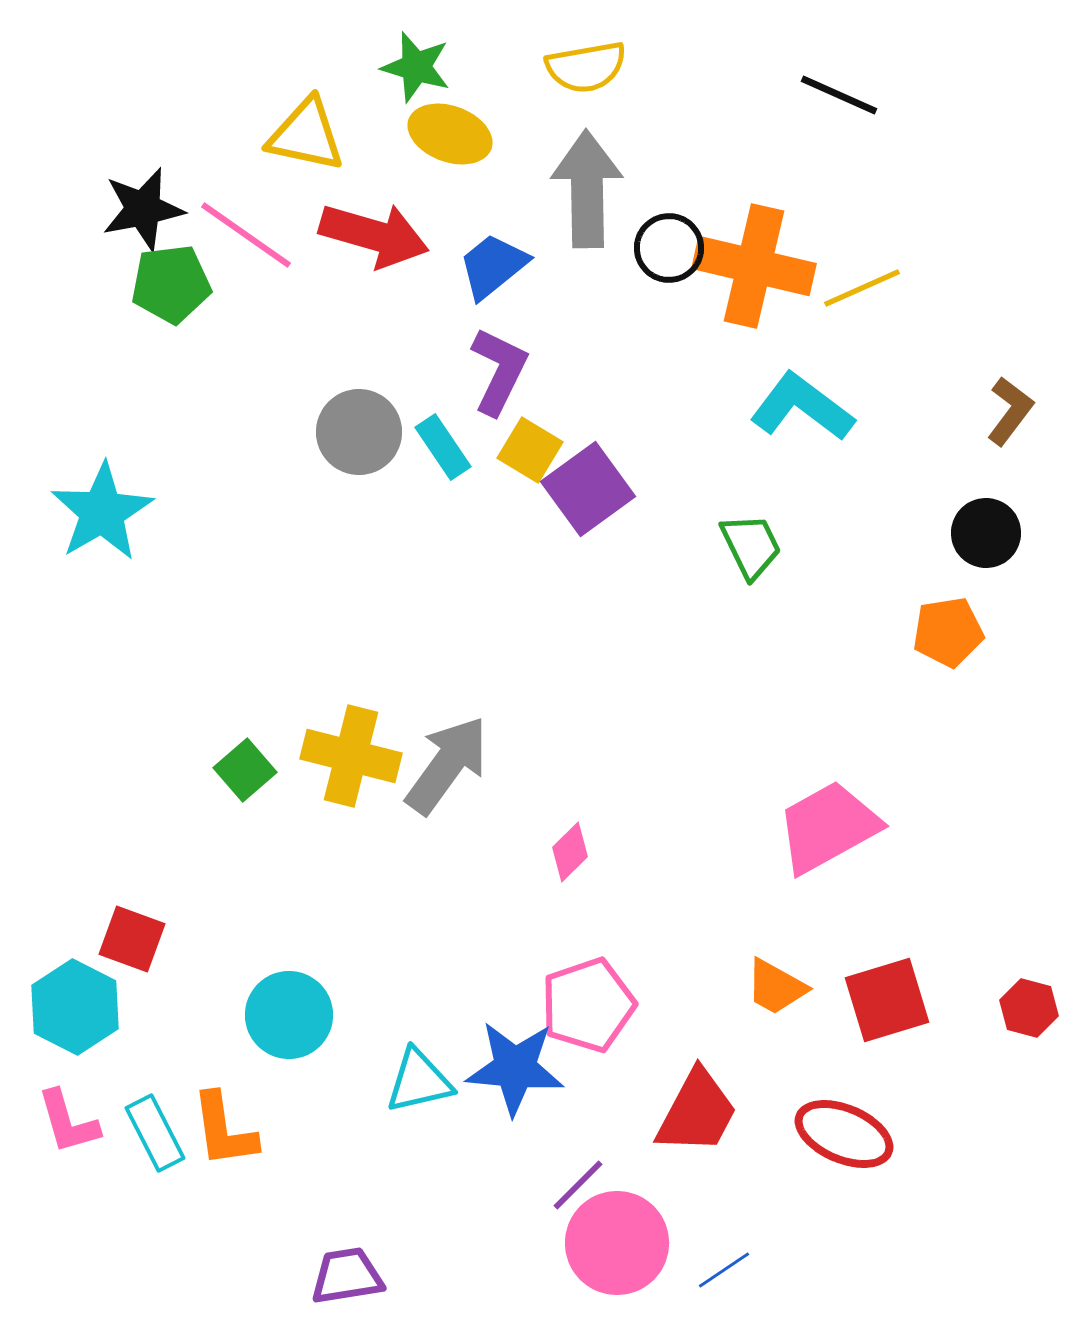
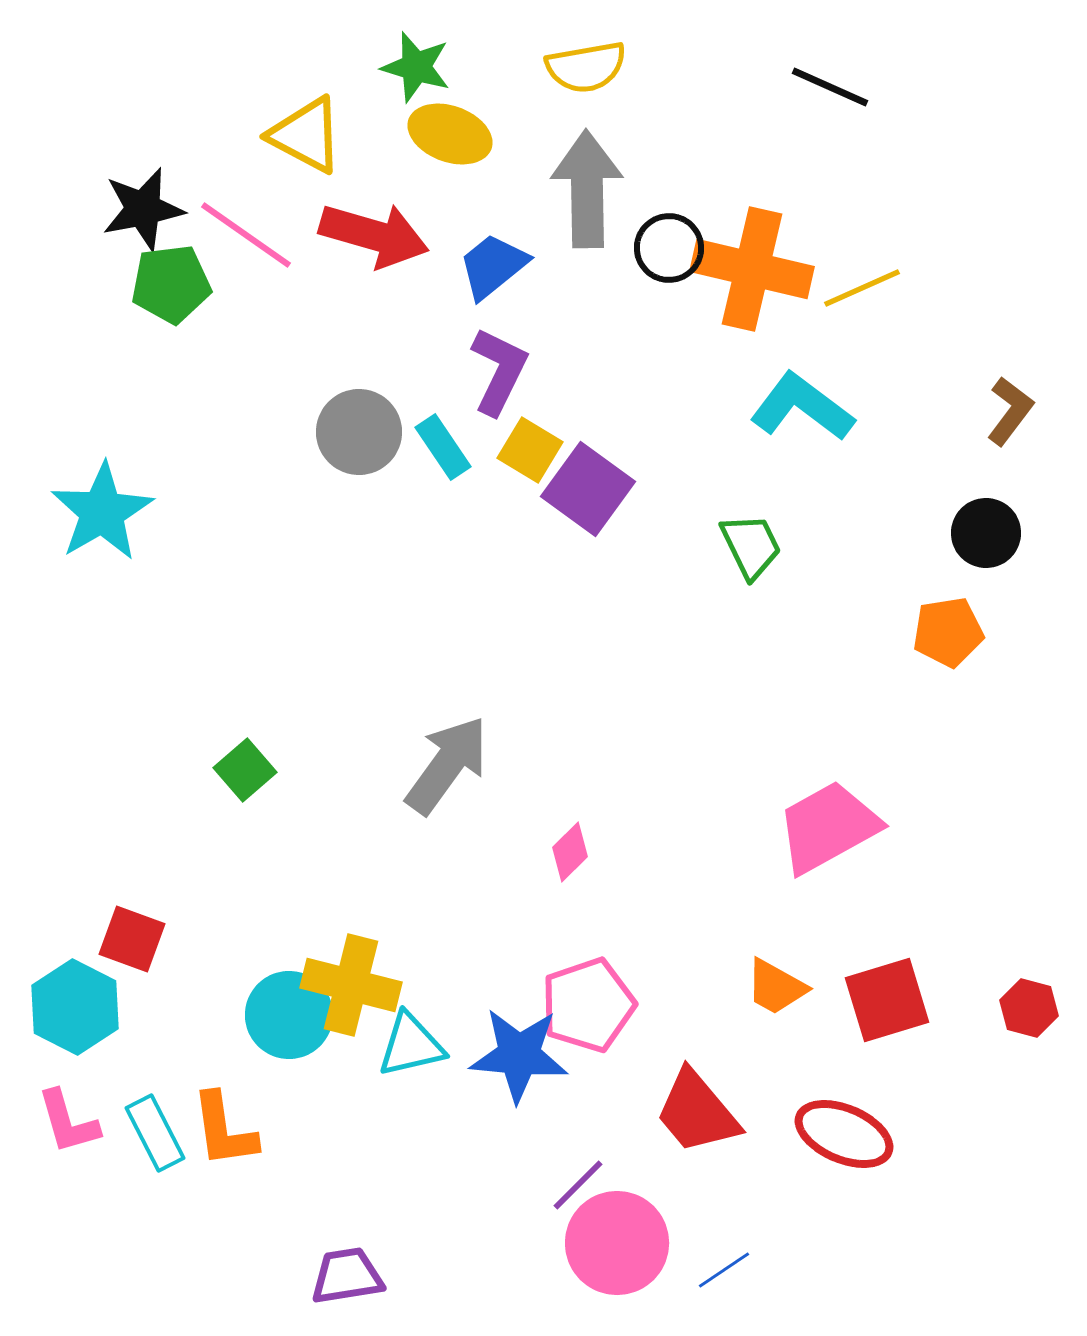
black line at (839, 95): moved 9 px left, 8 px up
yellow triangle at (306, 135): rotated 16 degrees clockwise
orange cross at (754, 266): moved 2 px left, 3 px down
purple square at (588, 489): rotated 18 degrees counterclockwise
yellow cross at (351, 756): moved 229 px down
blue star at (515, 1068): moved 4 px right, 13 px up
cyan triangle at (419, 1081): moved 8 px left, 36 px up
red trapezoid at (697, 1112): rotated 112 degrees clockwise
